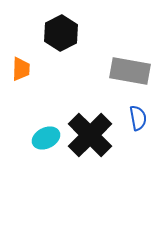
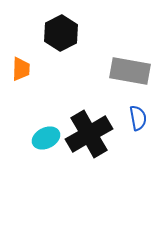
black cross: moved 1 px left, 1 px up; rotated 15 degrees clockwise
